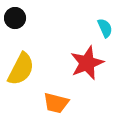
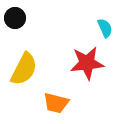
red star: rotated 16 degrees clockwise
yellow semicircle: moved 3 px right
